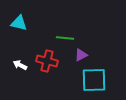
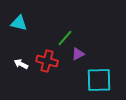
green line: rotated 54 degrees counterclockwise
purple triangle: moved 3 px left, 1 px up
white arrow: moved 1 px right, 1 px up
cyan square: moved 5 px right
